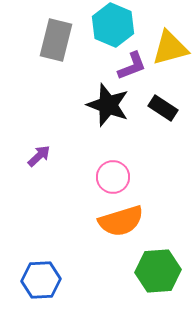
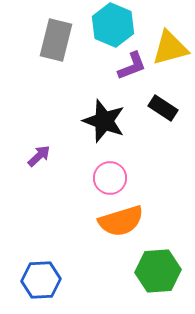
black star: moved 4 px left, 16 px down
pink circle: moved 3 px left, 1 px down
